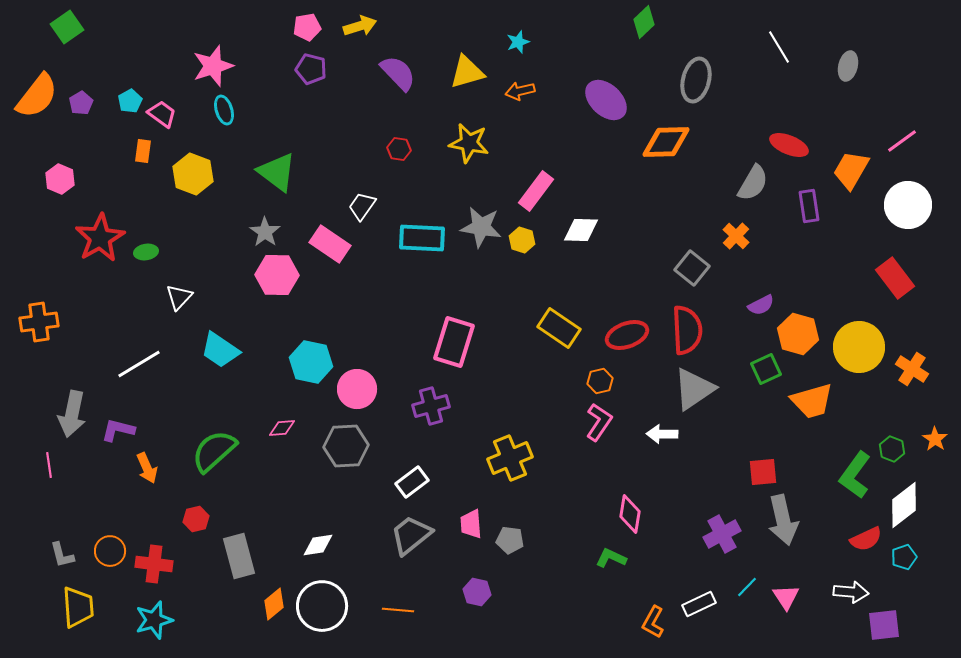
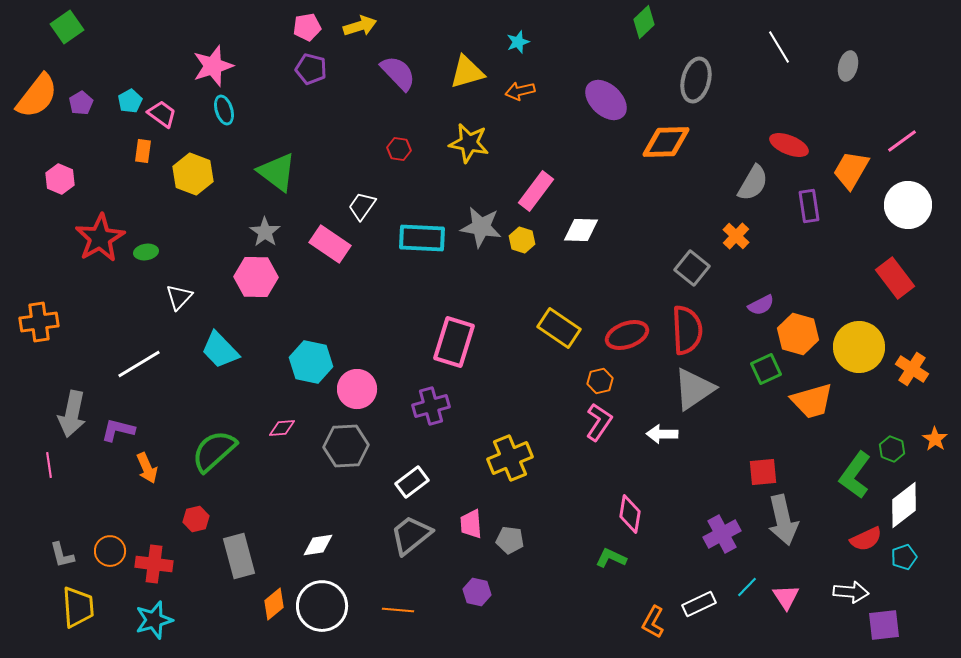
pink hexagon at (277, 275): moved 21 px left, 2 px down
cyan trapezoid at (220, 350): rotated 12 degrees clockwise
